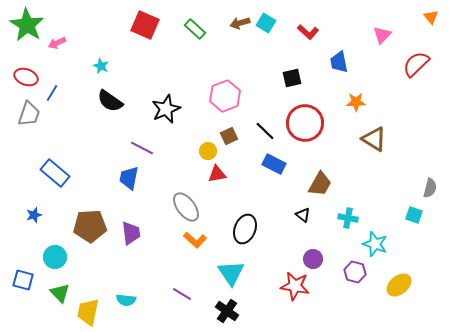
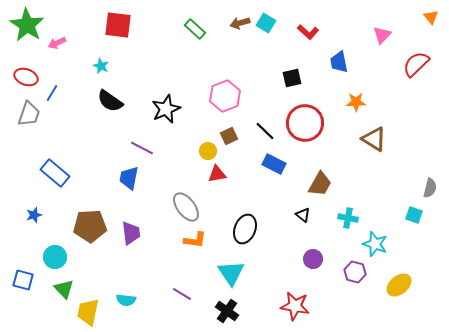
red square at (145, 25): moved 27 px left; rotated 16 degrees counterclockwise
orange L-shape at (195, 240): rotated 35 degrees counterclockwise
red star at (295, 286): moved 20 px down
green triangle at (60, 293): moved 4 px right, 4 px up
